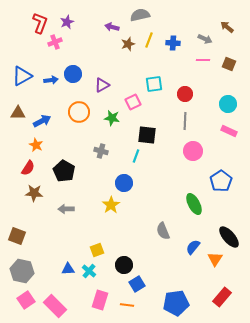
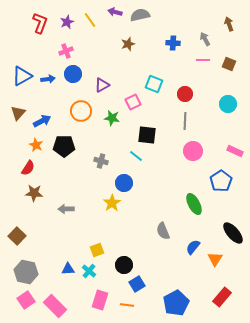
purple arrow at (112, 27): moved 3 px right, 15 px up
brown arrow at (227, 27): moved 2 px right, 3 px up; rotated 32 degrees clockwise
gray arrow at (205, 39): rotated 144 degrees counterclockwise
yellow line at (149, 40): moved 59 px left, 20 px up; rotated 56 degrees counterclockwise
pink cross at (55, 42): moved 11 px right, 9 px down
blue arrow at (51, 80): moved 3 px left, 1 px up
cyan square at (154, 84): rotated 30 degrees clockwise
orange circle at (79, 112): moved 2 px right, 1 px up
brown triangle at (18, 113): rotated 49 degrees counterclockwise
pink rectangle at (229, 131): moved 6 px right, 20 px down
gray cross at (101, 151): moved 10 px down
cyan line at (136, 156): rotated 72 degrees counterclockwise
black pentagon at (64, 171): moved 25 px up; rotated 30 degrees counterclockwise
yellow star at (111, 205): moved 1 px right, 2 px up
brown square at (17, 236): rotated 24 degrees clockwise
black ellipse at (229, 237): moved 4 px right, 4 px up
gray hexagon at (22, 271): moved 4 px right, 1 px down
blue pentagon at (176, 303): rotated 20 degrees counterclockwise
